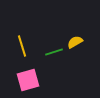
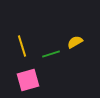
green line: moved 3 px left, 2 px down
